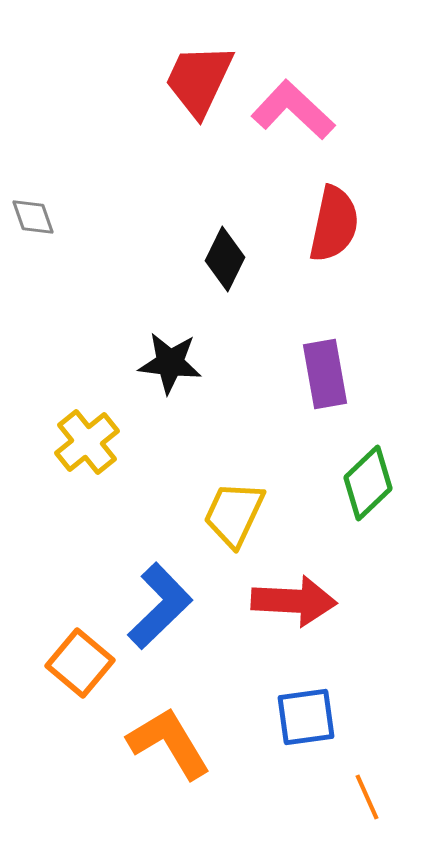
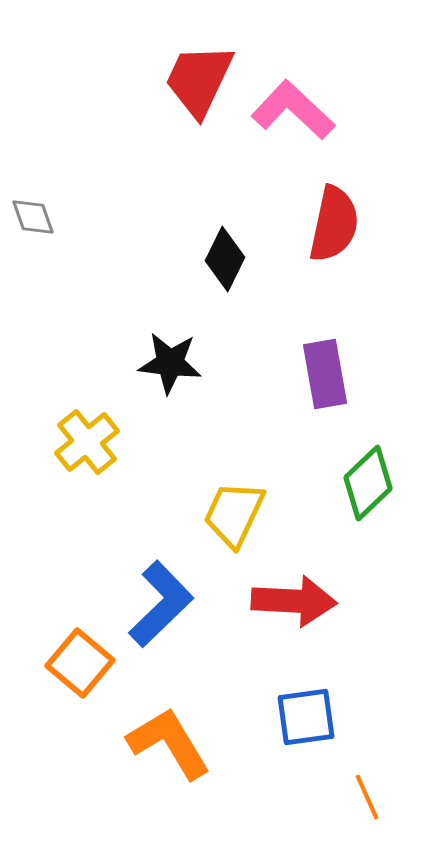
blue L-shape: moved 1 px right, 2 px up
